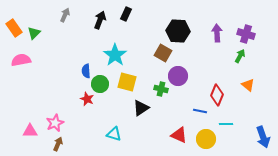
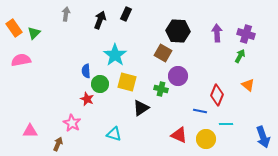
gray arrow: moved 1 px right, 1 px up; rotated 16 degrees counterclockwise
pink star: moved 17 px right; rotated 18 degrees counterclockwise
